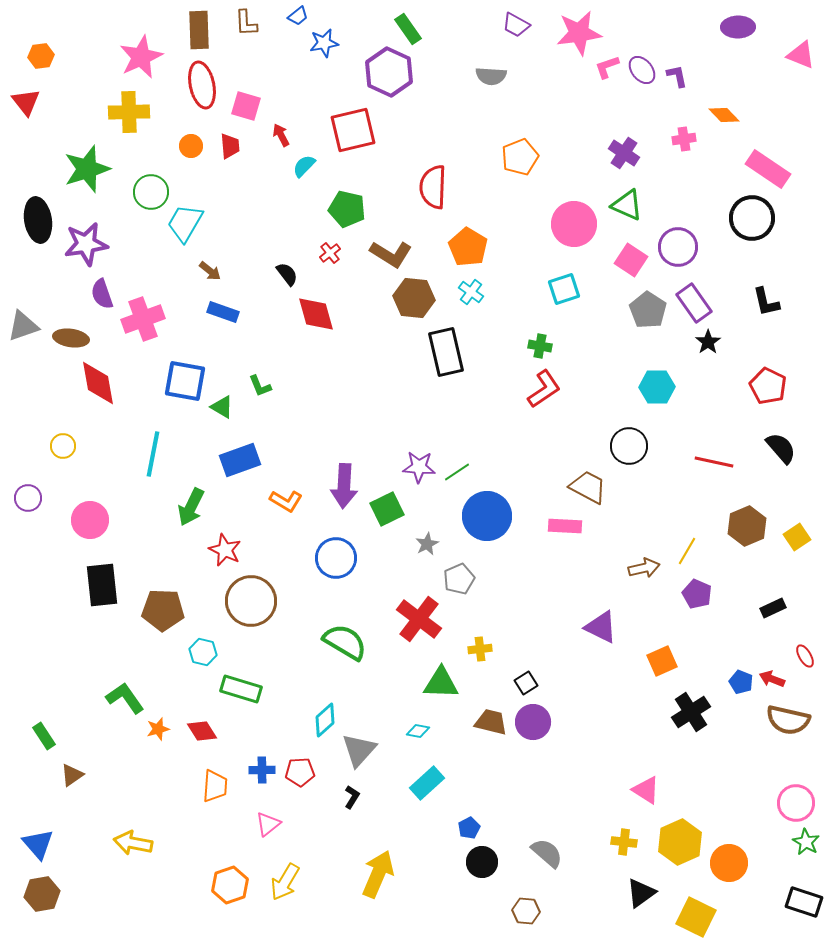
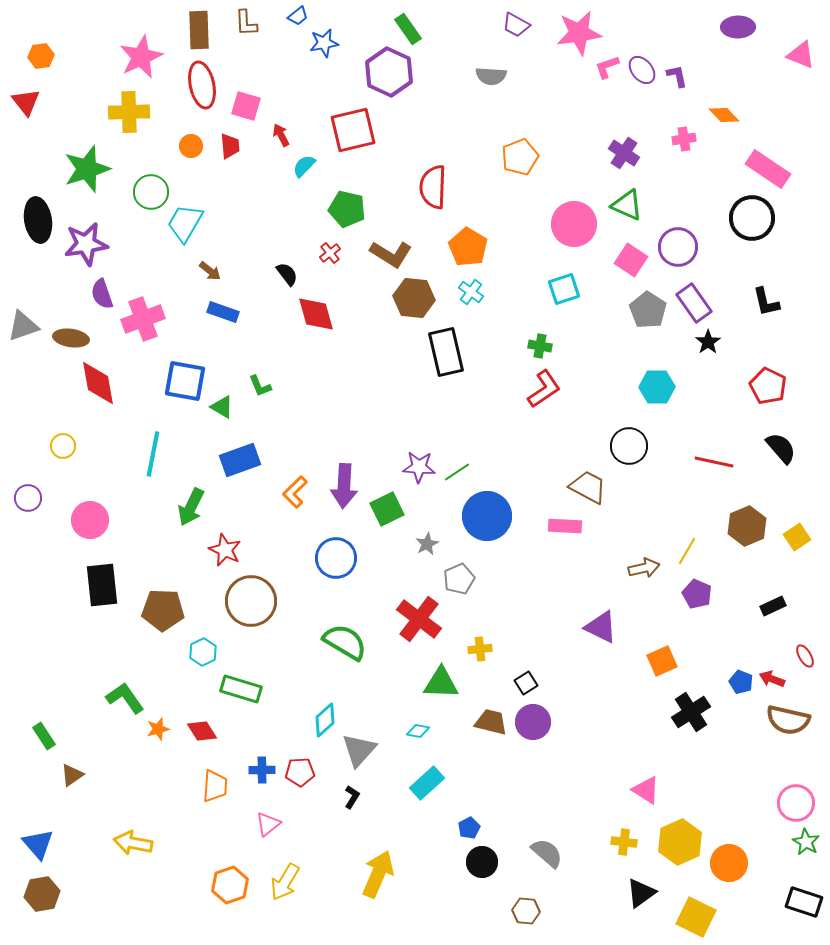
orange L-shape at (286, 501): moved 9 px right, 9 px up; rotated 104 degrees clockwise
black rectangle at (773, 608): moved 2 px up
cyan hexagon at (203, 652): rotated 20 degrees clockwise
